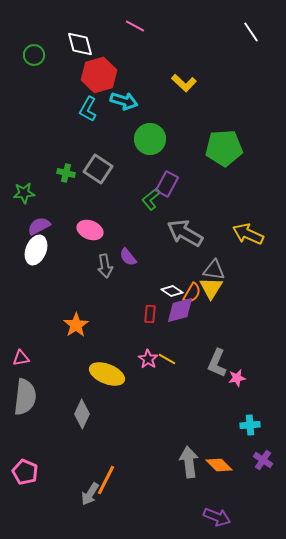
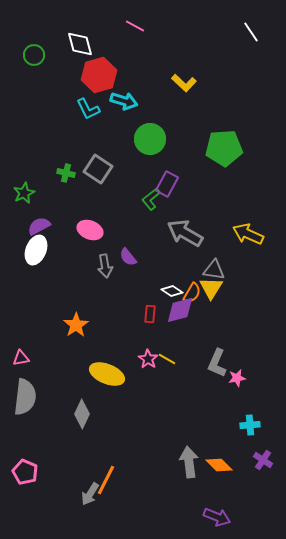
cyan L-shape at (88, 109): rotated 55 degrees counterclockwise
green star at (24, 193): rotated 20 degrees counterclockwise
